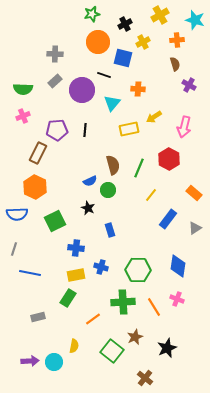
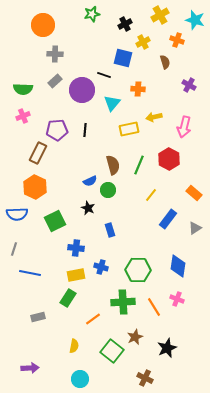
orange cross at (177, 40): rotated 24 degrees clockwise
orange circle at (98, 42): moved 55 px left, 17 px up
brown semicircle at (175, 64): moved 10 px left, 2 px up
yellow arrow at (154, 117): rotated 21 degrees clockwise
green line at (139, 168): moved 3 px up
purple arrow at (30, 361): moved 7 px down
cyan circle at (54, 362): moved 26 px right, 17 px down
brown cross at (145, 378): rotated 14 degrees counterclockwise
